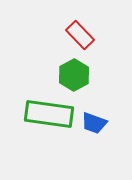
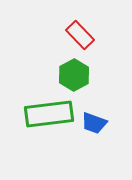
green rectangle: rotated 15 degrees counterclockwise
